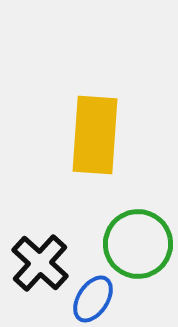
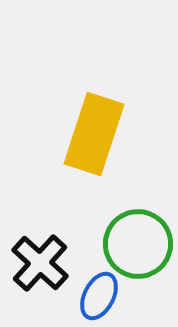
yellow rectangle: moved 1 px left, 1 px up; rotated 14 degrees clockwise
blue ellipse: moved 6 px right, 3 px up; rotated 6 degrees counterclockwise
